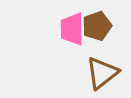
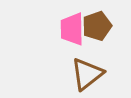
brown triangle: moved 15 px left, 1 px down
